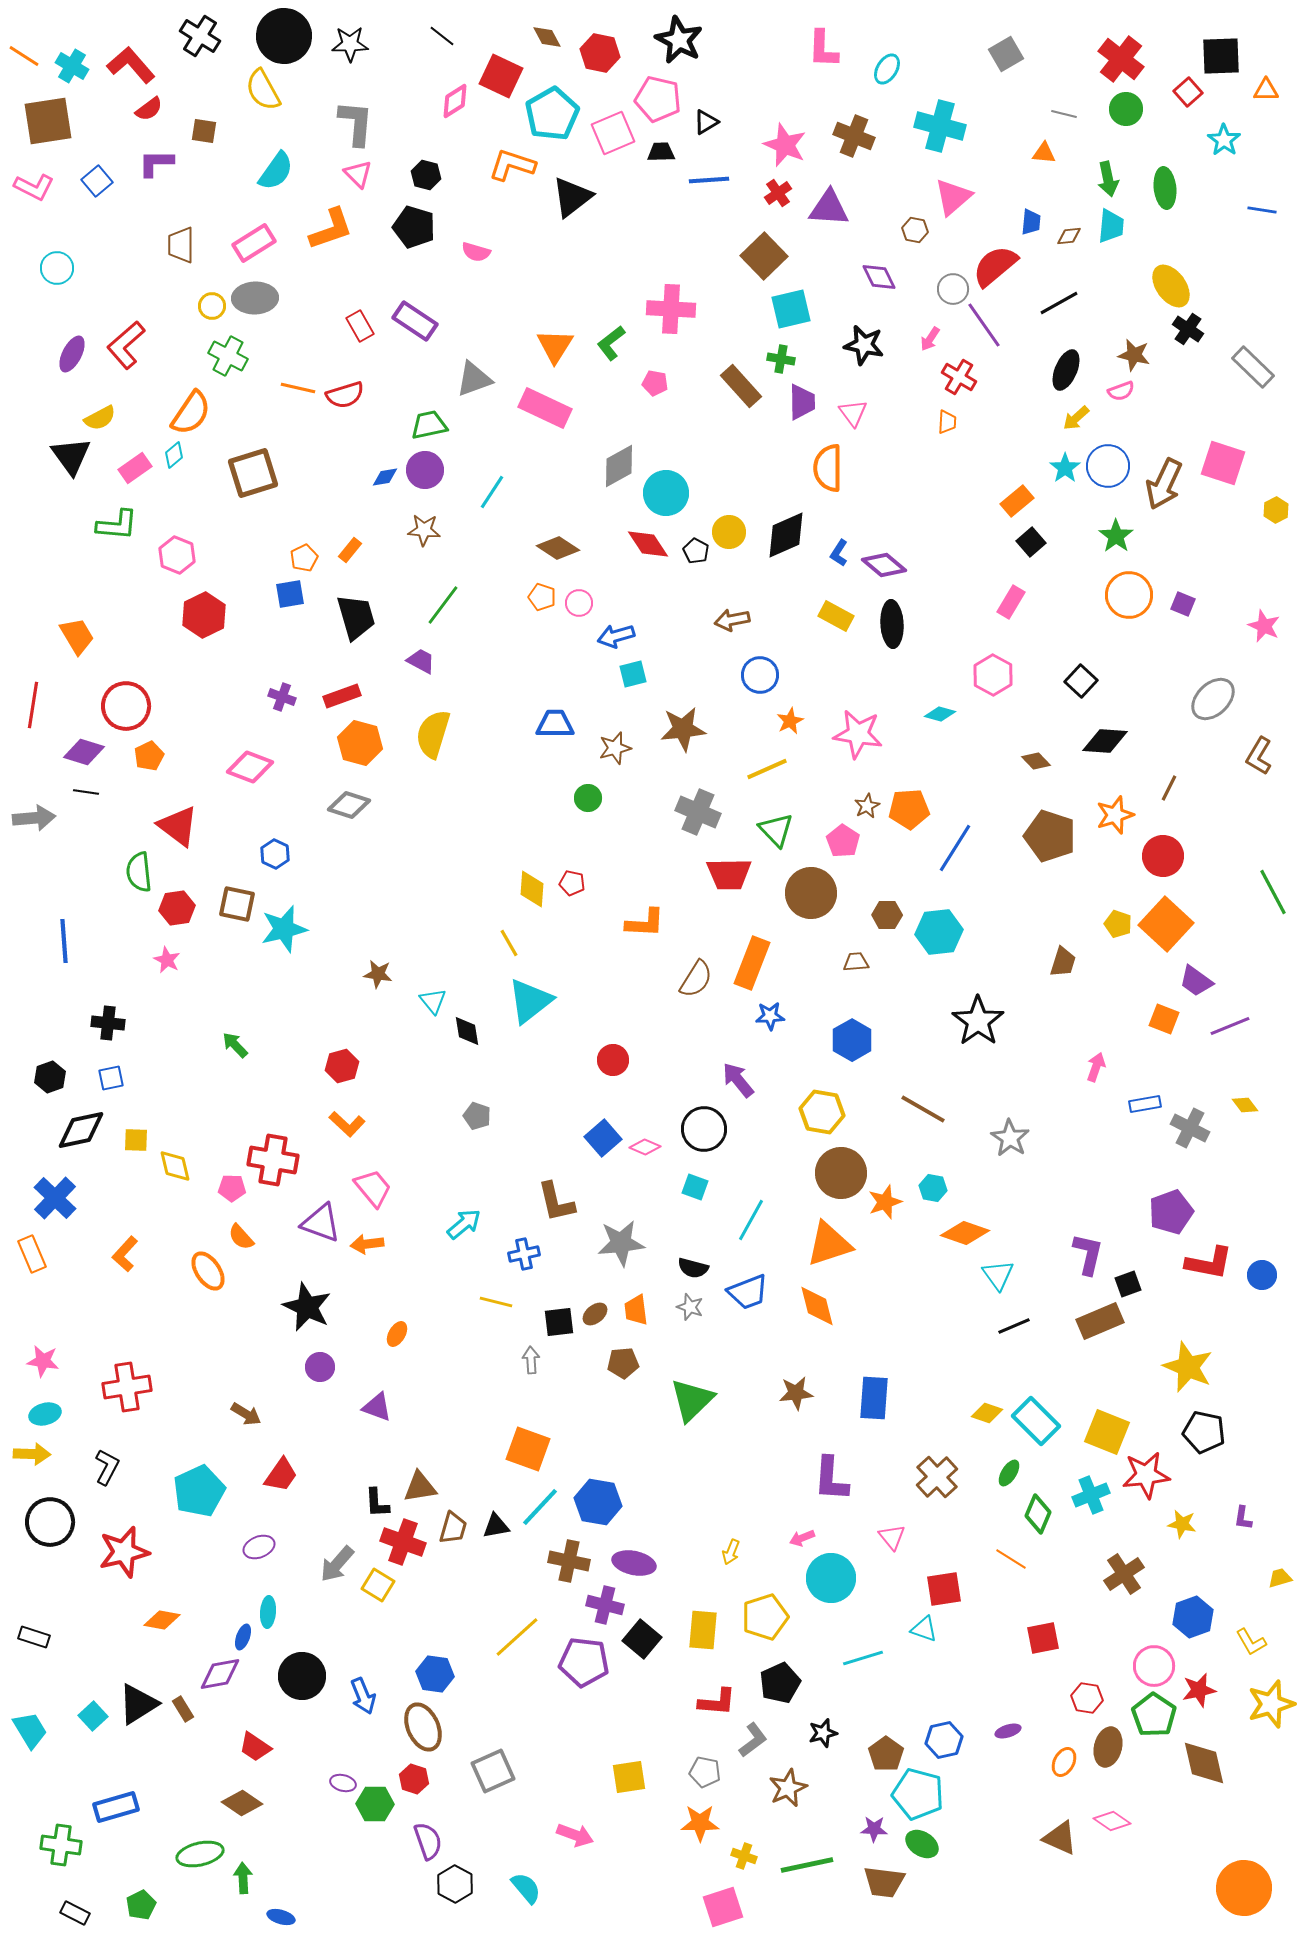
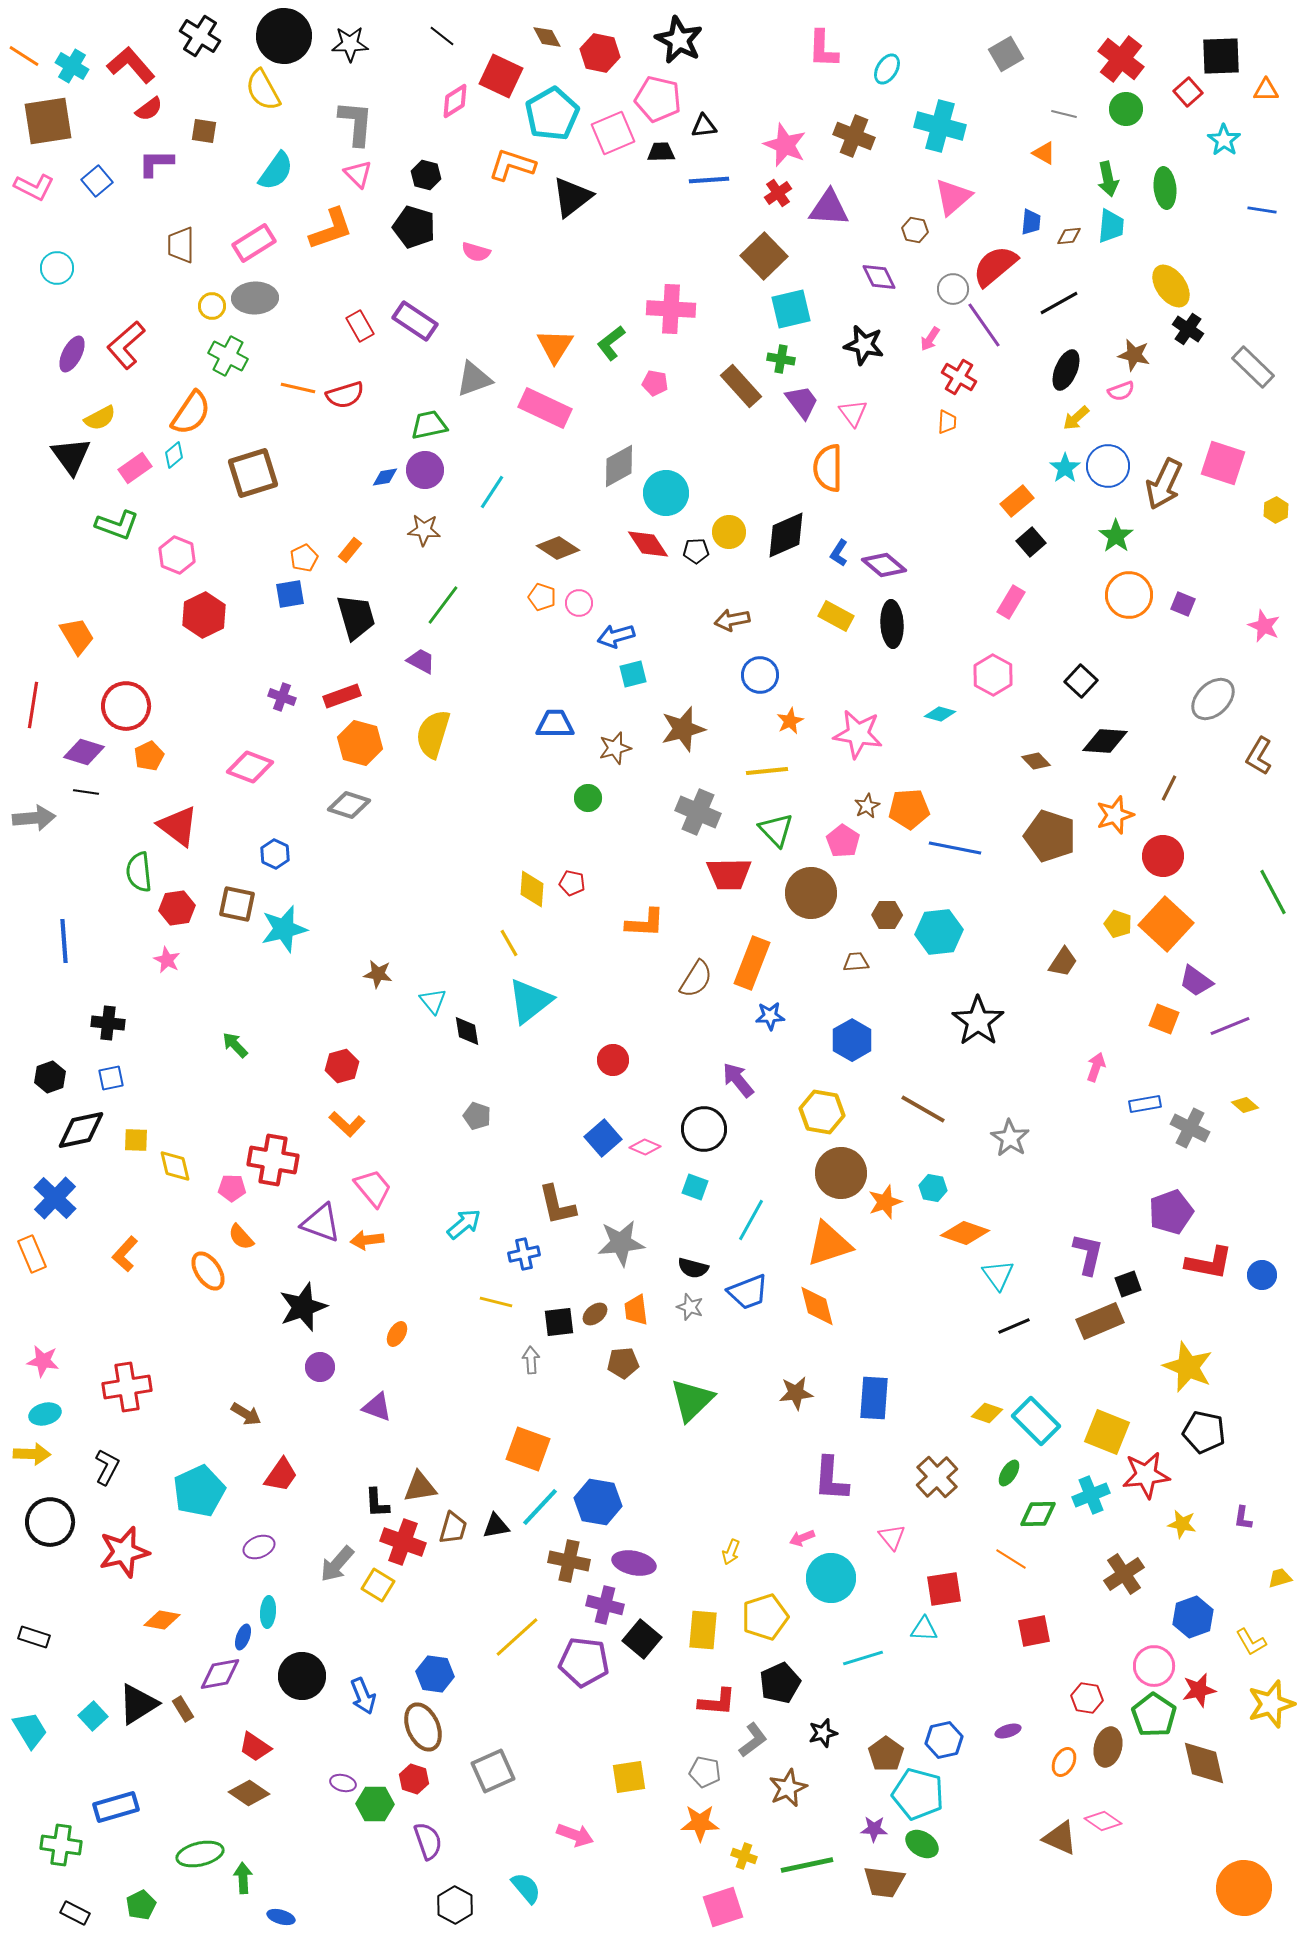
black triangle at (706, 122): moved 2 px left, 4 px down; rotated 24 degrees clockwise
orange triangle at (1044, 153): rotated 25 degrees clockwise
purple trapezoid at (802, 402): rotated 36 degrees counterclockwise
green L-shape at (117, 525): rotated 15 degrees clockwise
black pentagon at (696, 551): rotated 30 degrees counterclockwise
brown star at (683, 729): rotated 9 degrees counterclockwise
yellow line at (767, 769): moved 2 px down; rotated 18 degrees clockwise
blue line at (955, 848): rotated 69 degrees clockwise
brown trapezoid at (1063, 962): rotated 16 degrees clockwise
yellow diamond at (1245, 1105): rotated 12 degrees counterclockwise
brown L-shape at (556, 1202): moved 1 px right, 3 px down
orange arrow at (367, 1244): moved 4 px up
black star at (307, 1307): moved 4 px left; rotated 27 degrees clockwise
green diamond at (1038, 1514): rotated 66 degrees clockwise
cyan triangle at (924, 1629): rotated 16 degrees counterclockwise
red square at (1043, 1638): moved 9 px left, 7 px up
brown diamond at (242, 1803): moved 7 px right, 10 px up
pink diamond at (1112, 1821): moved 9 px left
black hexagon at (455, 1884): moved 21 px down
